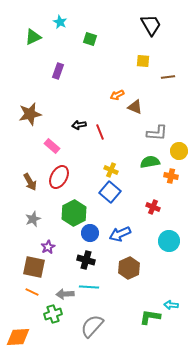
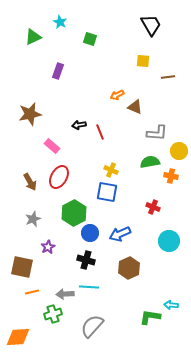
blue square: moved 3 px left; rotated 30 degrees counterclockwise
brown square: moved 12 px left
orange line: rotated 40 degrees counterclockwise
